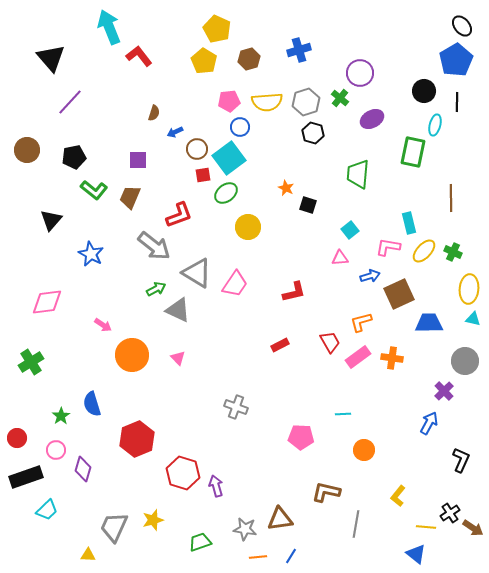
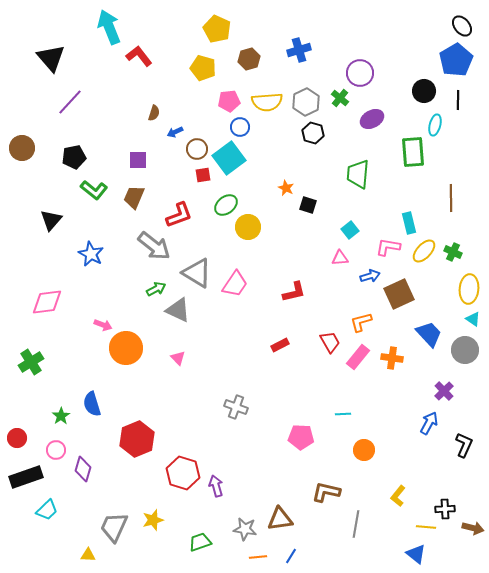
yellow pentagon at (204, 61): moved 1 px left, 7 px down; rotated 15 degrees counterclockwise
gray hexagon at (306, 102): rotated 8 degrees counterclockwise
black line at (457, 102): moved 1 px right, 2 px up
brown circle at (27, 150): moved 5 px left, 2 px up
green rectangle at (413, 152): rotated 16 degrees counterclockwise
green ellipse at (226, 193): moved 12 px down
brown trapezoid at (130, 197): moved 4 px right
cyan triangle at (473, 319): rotated 21 degrees clockwise
blue trapezoid at (429, 323): moved 11 px down; rotated 48 degrees clockwise
pink arrow at (103, 325): rotated 12 degrees counterclockwise
orange circle at (132, 355): moved 6 px left, 7 px up
pink rectangle at (358, 357): rotated 15 degrees counterclockwise
gray circle at (465, 361): moved 11 px up
black L-shape at (461, 460): moved 3 px right, 15 px up
black cross at (450, 513): moved 5 px left, 4 px up; rotated 30 degrees clockwise
brown arrow at (473, 528): rotated 20 degrees counterclockwise
